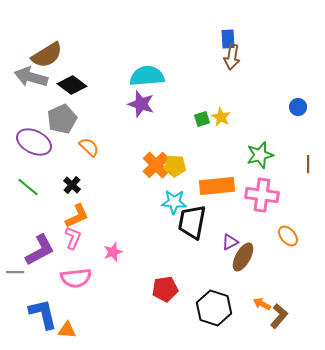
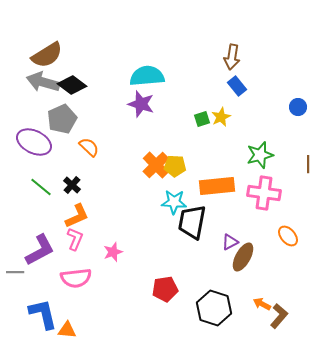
blue rectangle: moved 9 px right, 47 px down; rotated 36 degrees counterclockwise
gray arrow: moved 12 px right, 5 px down
yellow star: rotated 18 degrees clockwise
green line: moved 13 px right
pink cross: moved 2 px right, 2 px up
pink L-shape: moved 2 px right, 1 px down
